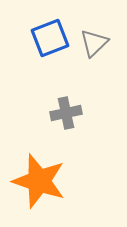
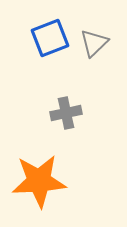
orange star: rotated 22 degrees counterclockwise
